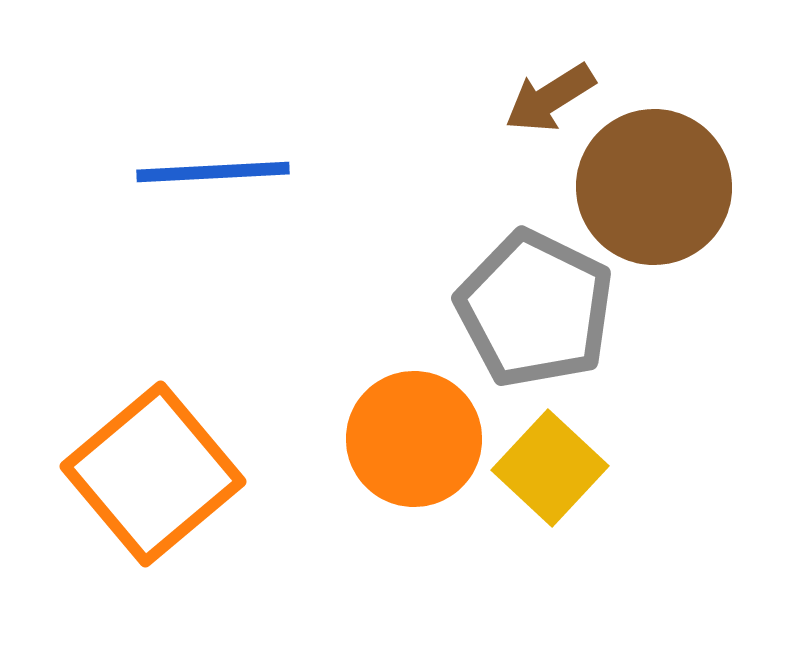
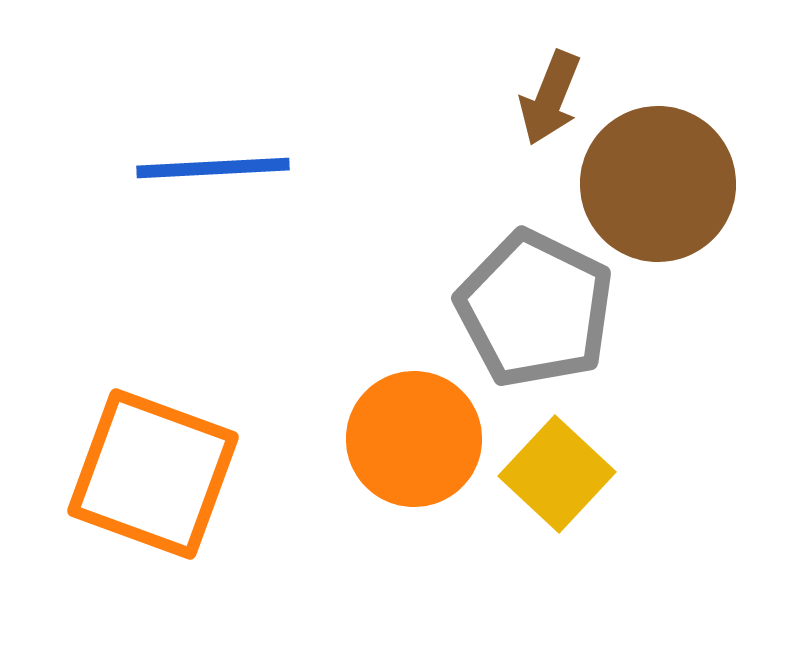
brown arrow: rotated 36 degrees counterclockwise
blue line: moved 4 px up
brown circle: moved 4 px right, 3 px up
yellow square: moved 7 px right, 6 px down
orange square: rotated 30 degrees counterclockwise
